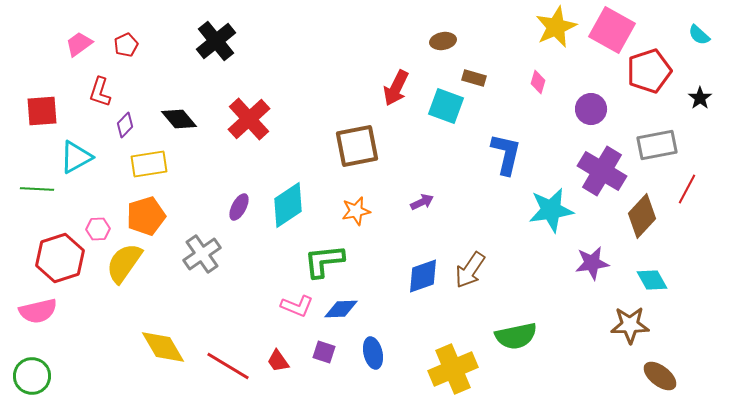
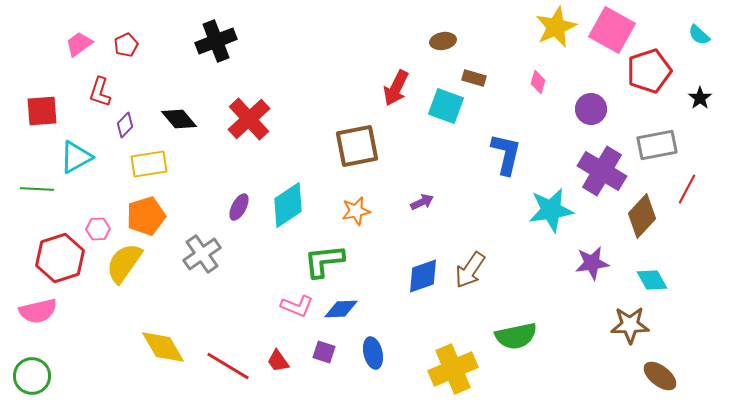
black cross at (216, 41): rotated 18 degrees clockwise
